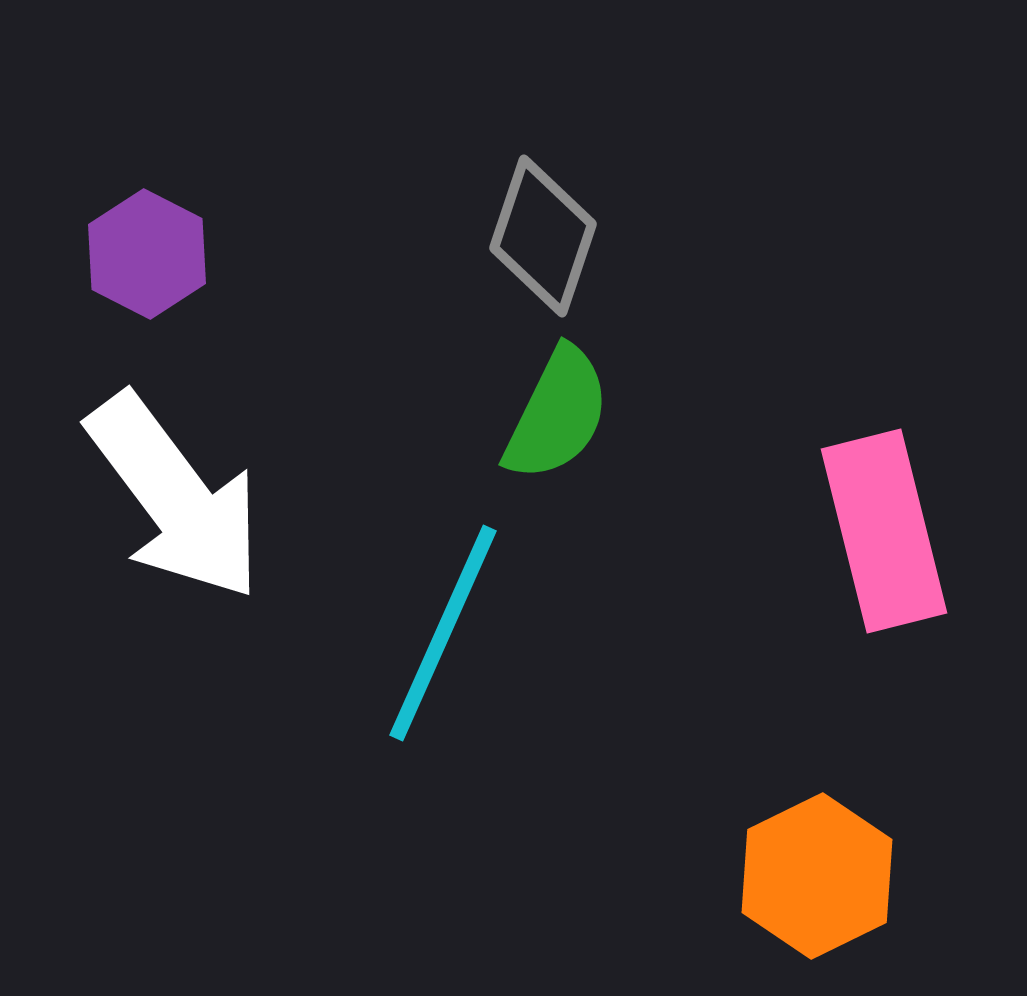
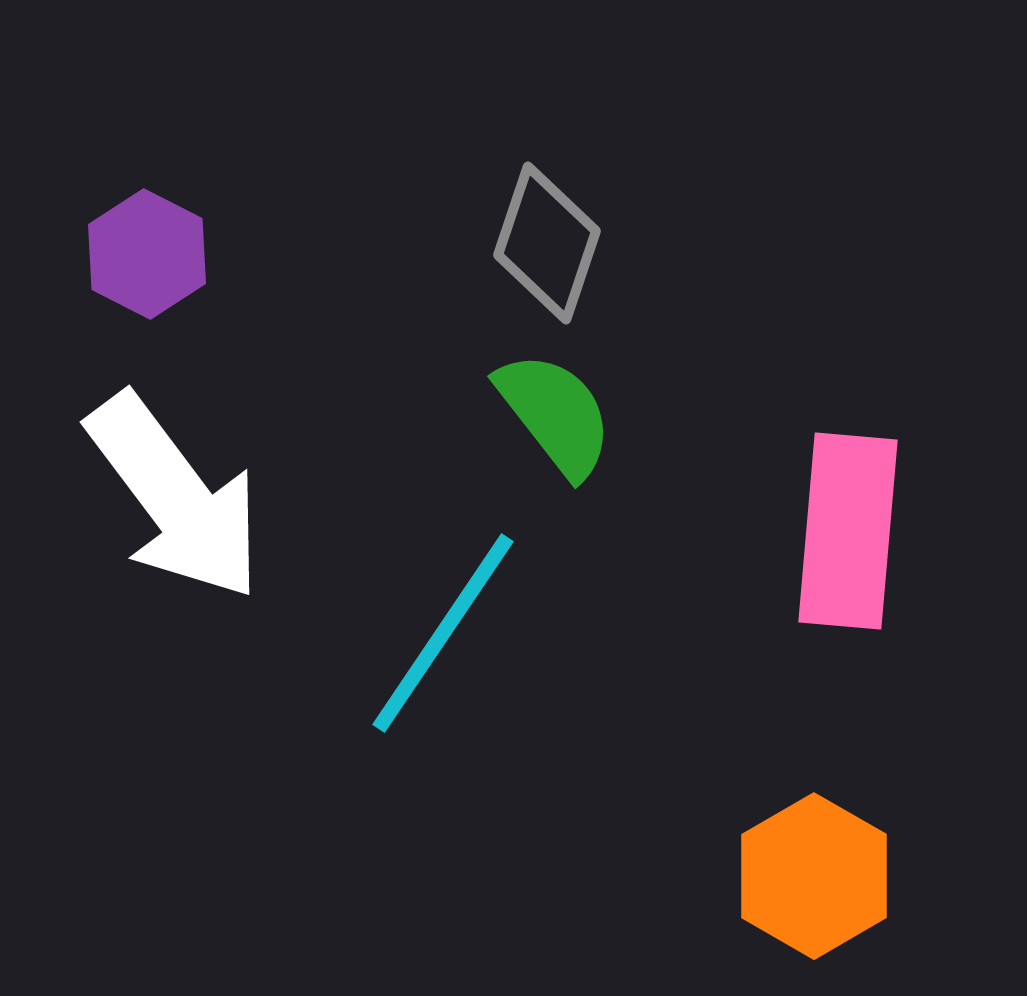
gray diamond: moved 4 px right, 7 px down
green semicircle: moved 2 px left; rotated 64 degrees counterclockwise
pink rectangle: moved 36 px left; rotated 19 degrees clockwise
cyan line: rotated 10 degrees clockwise
orange hexagon: moved 3 px left; rotated 4 degrees counterclockwise
